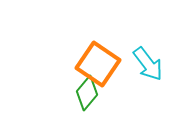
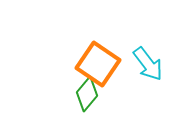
green diamond: moved 1 px down
